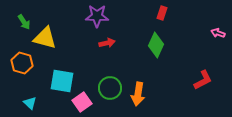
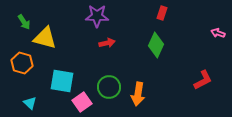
green circle: moved 1 px left, 1 px up
